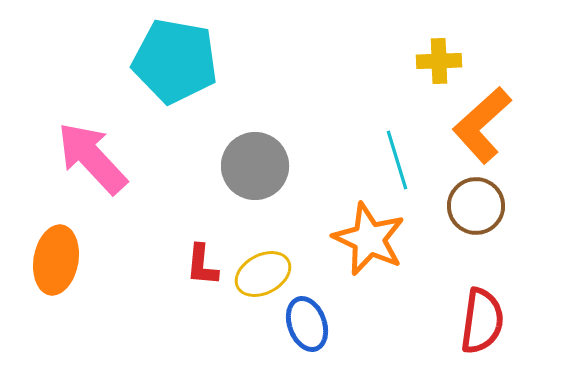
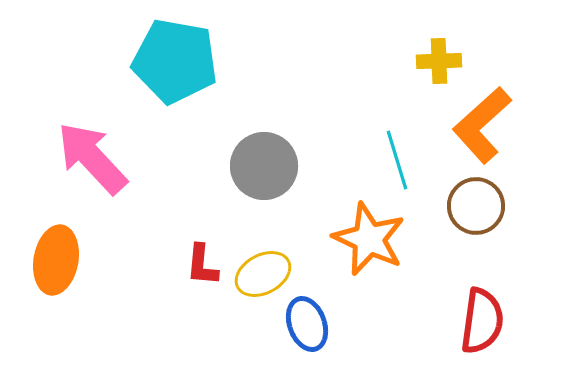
gray circle: moved 9 px right
